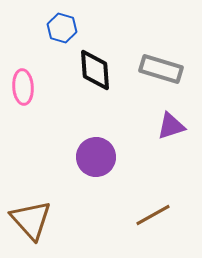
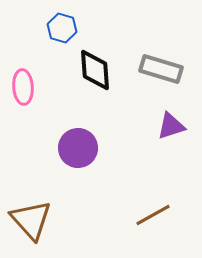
purple circle: moved 18 px left, 9 px up
